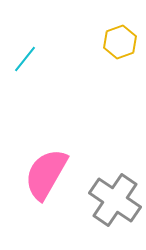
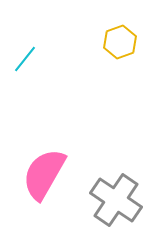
pink semicircle: moved 2 px left
gray cross: moved 1 px right
